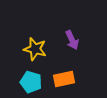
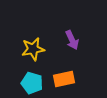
yellow star: moved 2 px left; rotated 25 degrees counterclockwise
cyan pentagon: moved 1 px right, 1 px down
